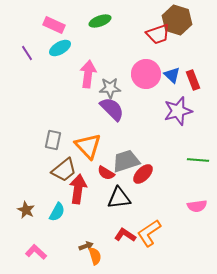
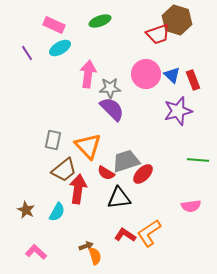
pink semicircle: moved 6 px left
